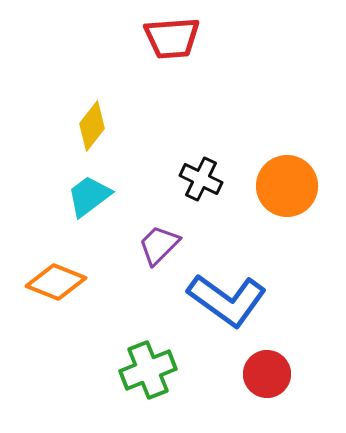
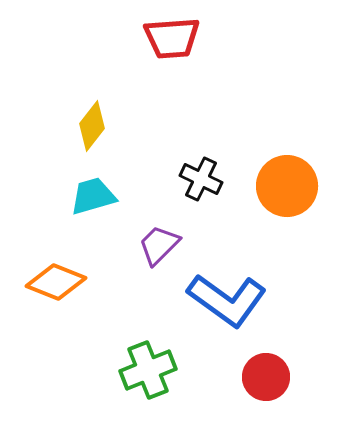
cyan trapezoid: moved 4 px right; rotated 21 degrees clockwise
red circle: moved 1 px left, 3 px down
